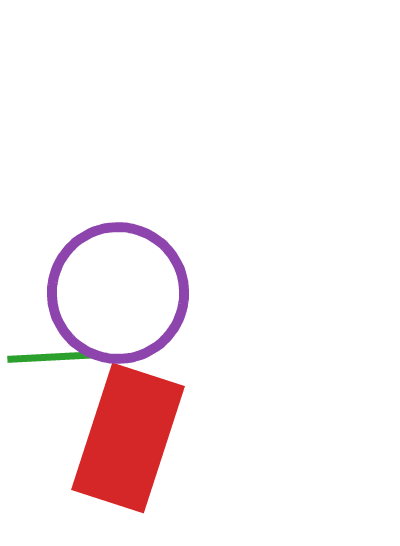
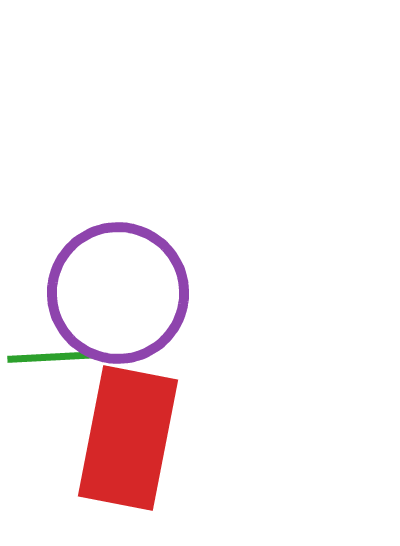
red rectangle: rotated 7 degrees counterclockwise
